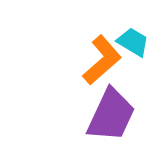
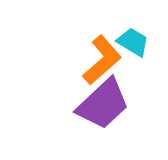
purple trapezoid: moved 8 px left, 11 px up; rotated 22 degrees clockwise
